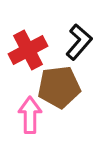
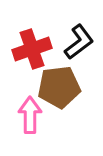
black L-shape: rotated 12 degrees clockwise
red cross: moved 4 px right, 1 px up; rotated 9 degrees clockwise
